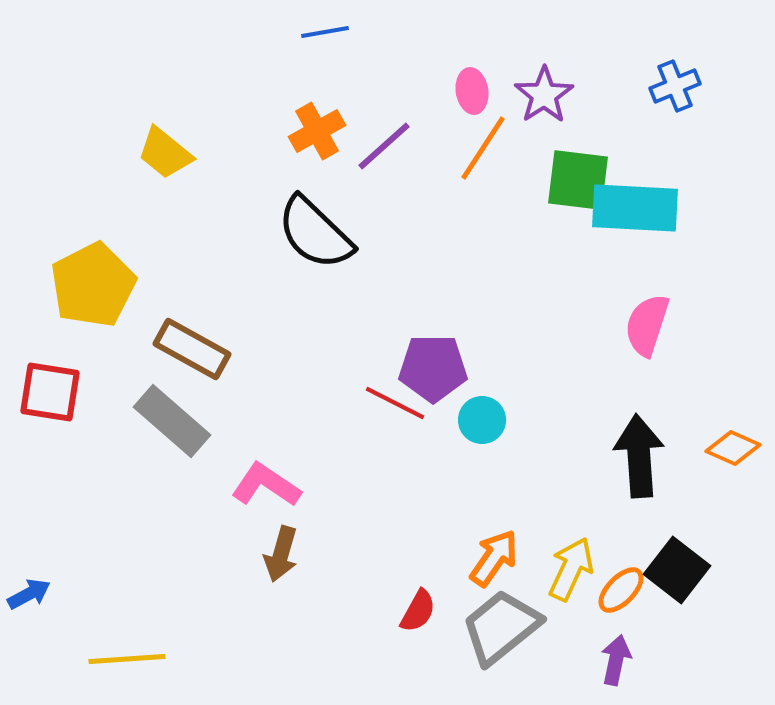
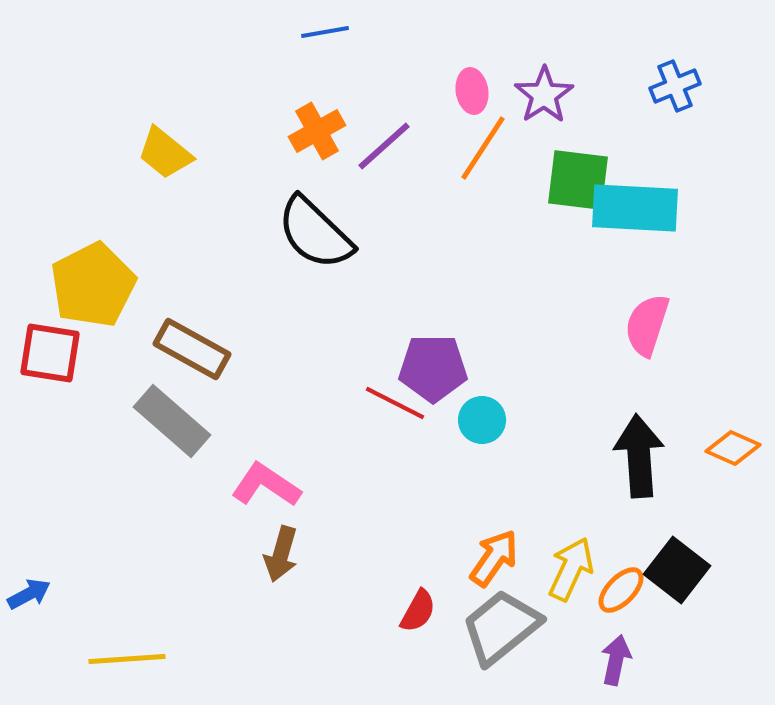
red square: moved 39 px up
